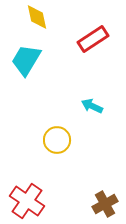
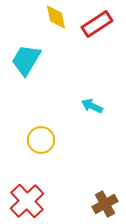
yellow diamond: moved 19 px right
red rectangle: moved 4 px right, 15 px up
yellow circle: moved 16 px left
red cross: rotated 12 degrees clockwise
